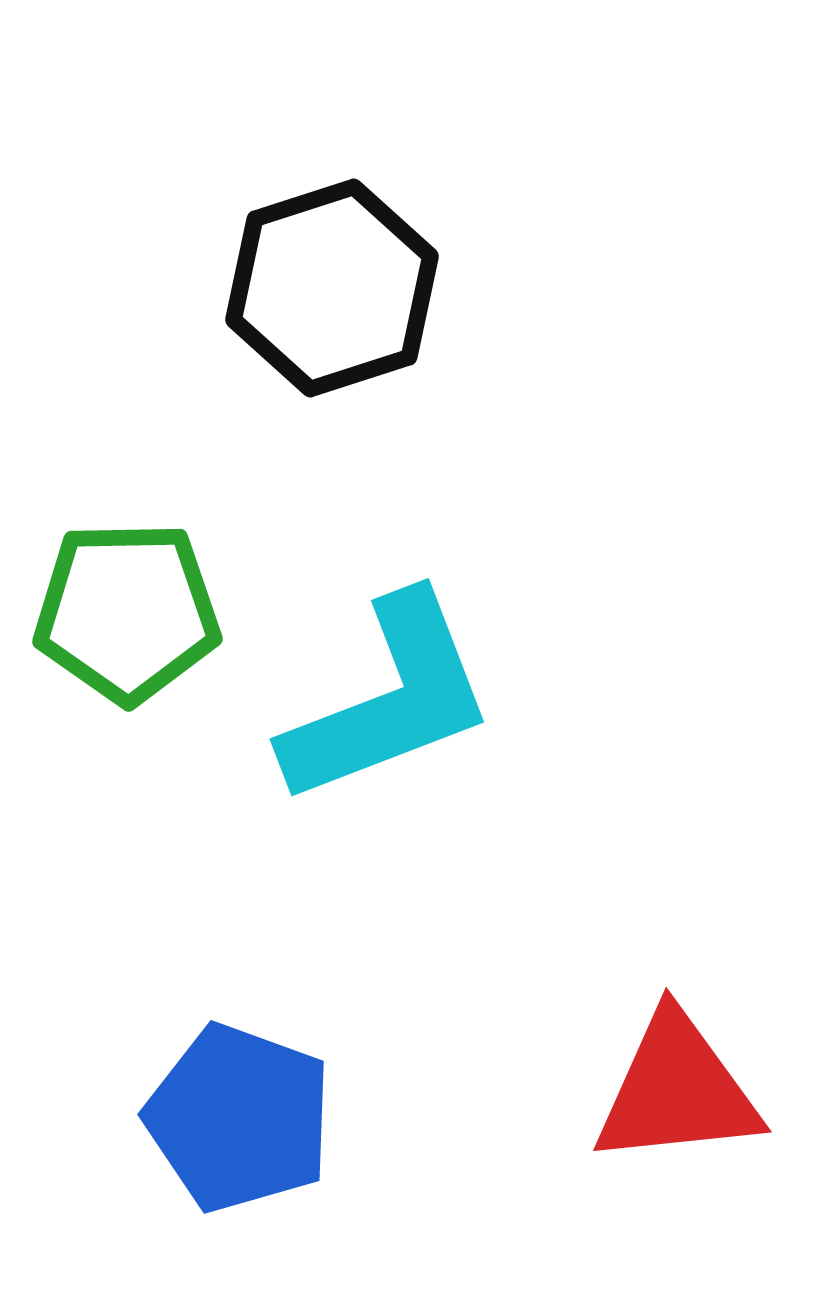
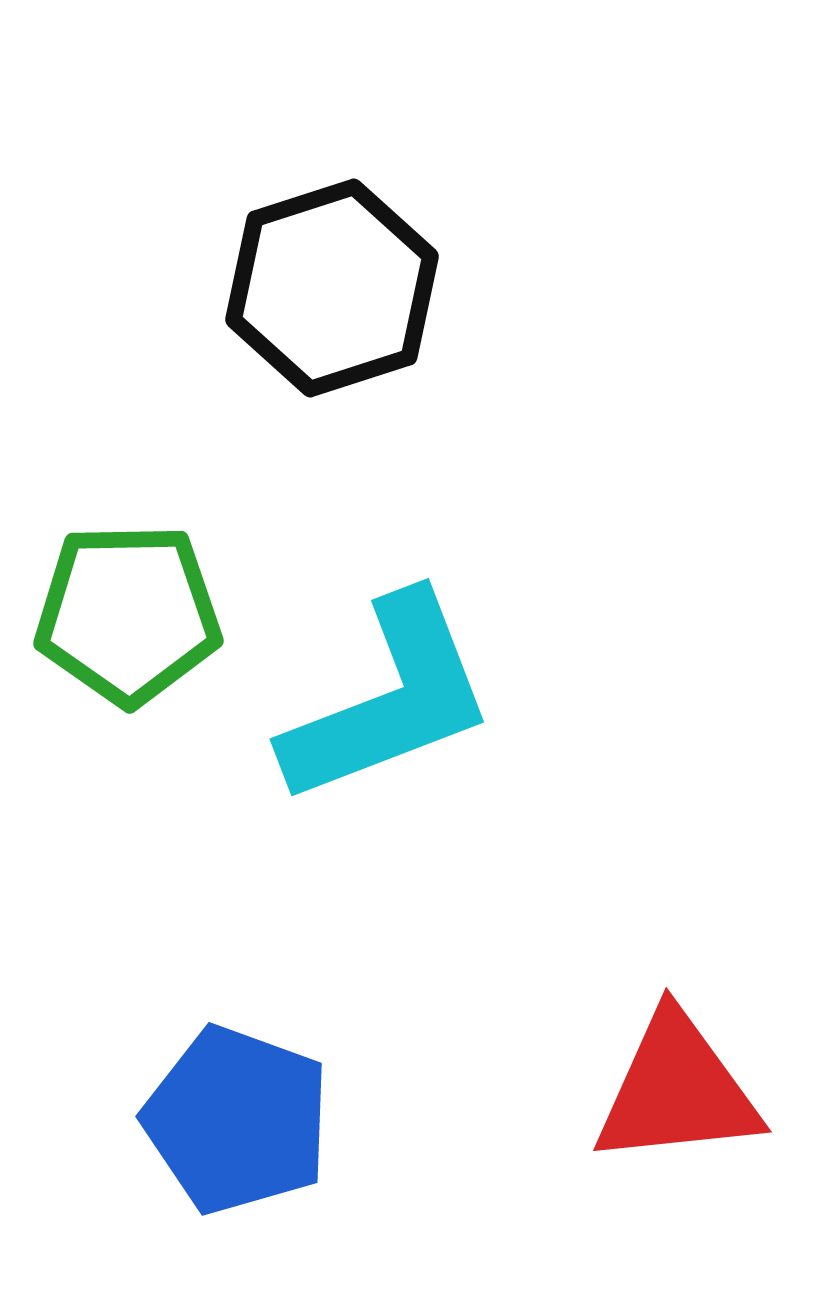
green pentagon: moved 1 px right, 2 px down
blue pentagon: moved 2 px left, 2 px down
